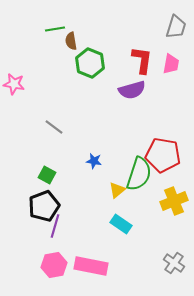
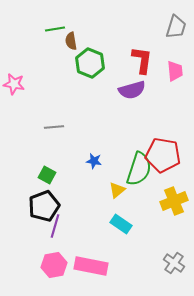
pink trapezoid: moved 4 px right, 7 px down; rotated 15 degrees counterclockwise
gray line: rotated 42 degrees counterclockwise
green semicircle: moved 5 px up
